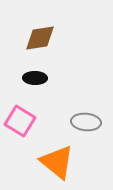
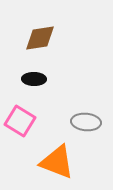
black ellipse: moved 1 px left, 1 px down
orange triangle: rotated 18 degrees counterclockwise
